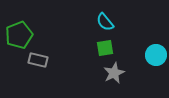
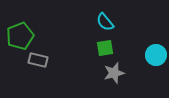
green pentagon: moved 1 px right, 1 px down
gray star: rotated 10 degrees clockwise
